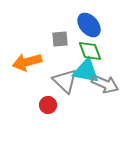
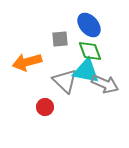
red circle: moved 3 px left, 2 px down
